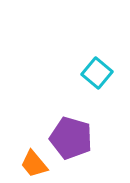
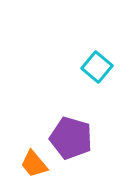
cyan square: moved 6 px up
